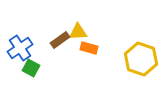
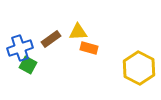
brown rectangle: moved 9 px left, 1 px up
blue cross: rotated 15 degrees clockwise
yellow hexagon: moved 2 px left, 9 px down; rotated 8 degrees clockwise
green square: moved 3 px left, 3 px up
